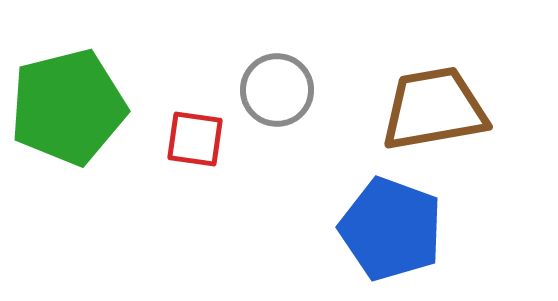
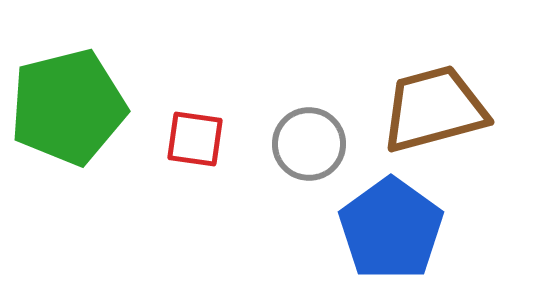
gray circle: moved 32 px right, 54 px down
brown trapezoid: rotated 5 degrees counterclockwise
blue pentagon: rotated 16 degrees clockwise
